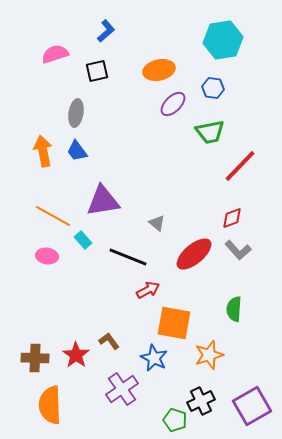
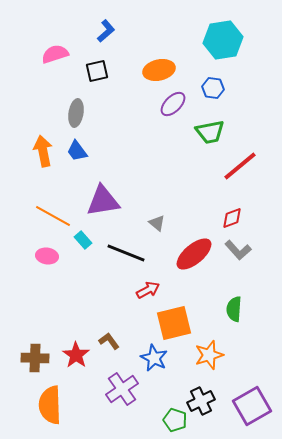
red line: rotated 6 degrees clockwise
black line: moved 2 px left, 4 px up
orange square: rotated 24 degrees counterclockwise
